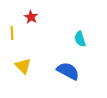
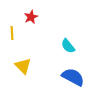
red star: rotated 16 degrees clockwise
cyan semicircle: moved 12 px left, 7 px down; rotated 21 degrees counterclockwise
blue semicircle: moved 5 px right, 6 px down
